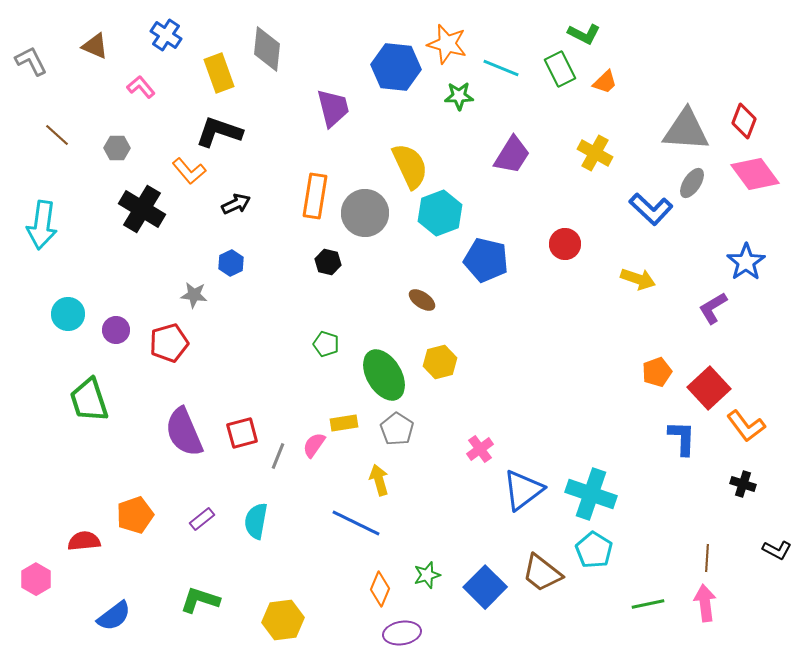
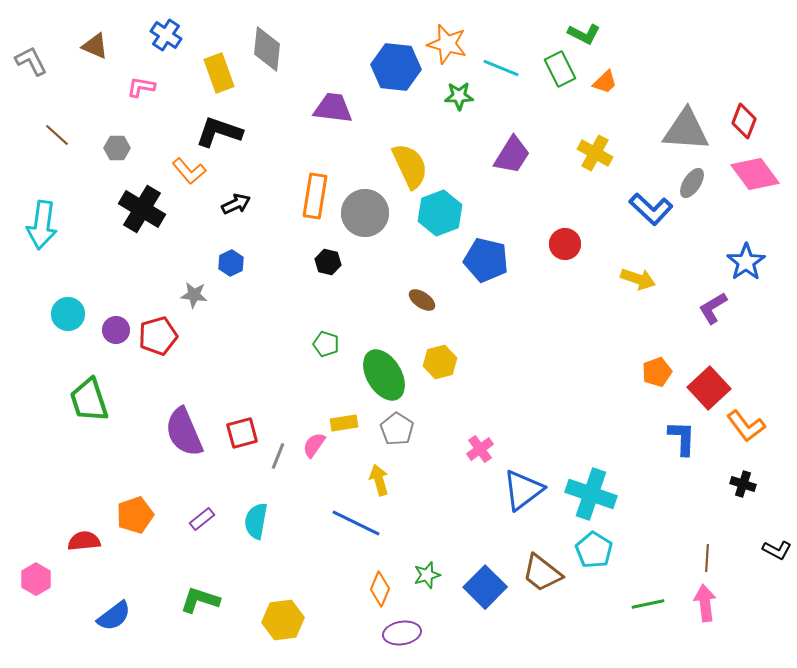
pink L-shape at (141, 87): rotated 40 degrees counterclockwise
purple trapezoid at (333, 108): rotated 69 degrees counterclockwise
red pentagon at (169, 343): moved 11 px left, 7 px up
